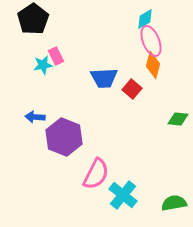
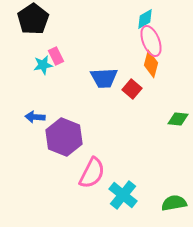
orange diamond: moved 2 px left, 1 px up
pink semicircle: moved 4 px left, 1 px up
